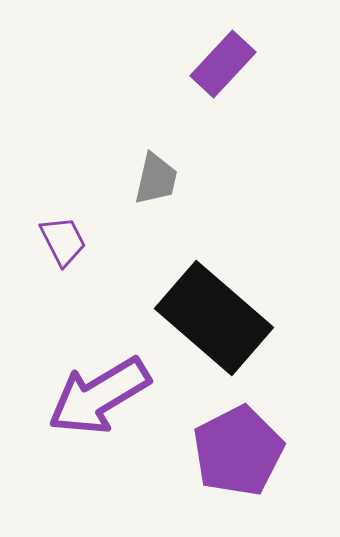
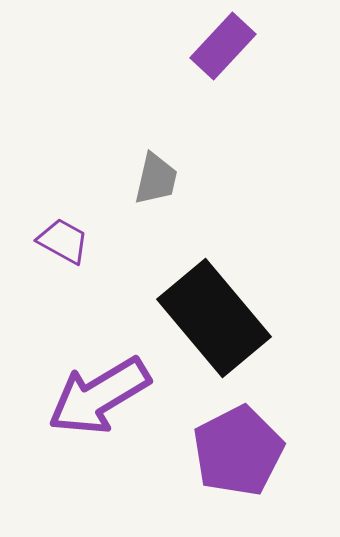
purple rectangle: moved 18 px up
purple trapezoid: rotated 34 degrees counterclockwise
black rectangle: rotated 9 degrees clockwise
